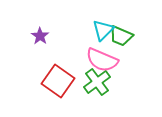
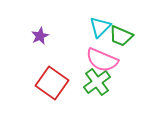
cyan triangle: moved 3 px left, 3 px up
purple star: rotated 12 degrees clockwise
red square: moved 6 px left, 2 px down
